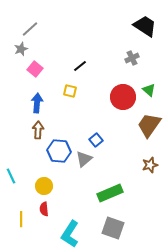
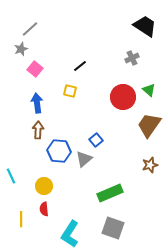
blue arrow: rotated 12 degrees counterclockwise
